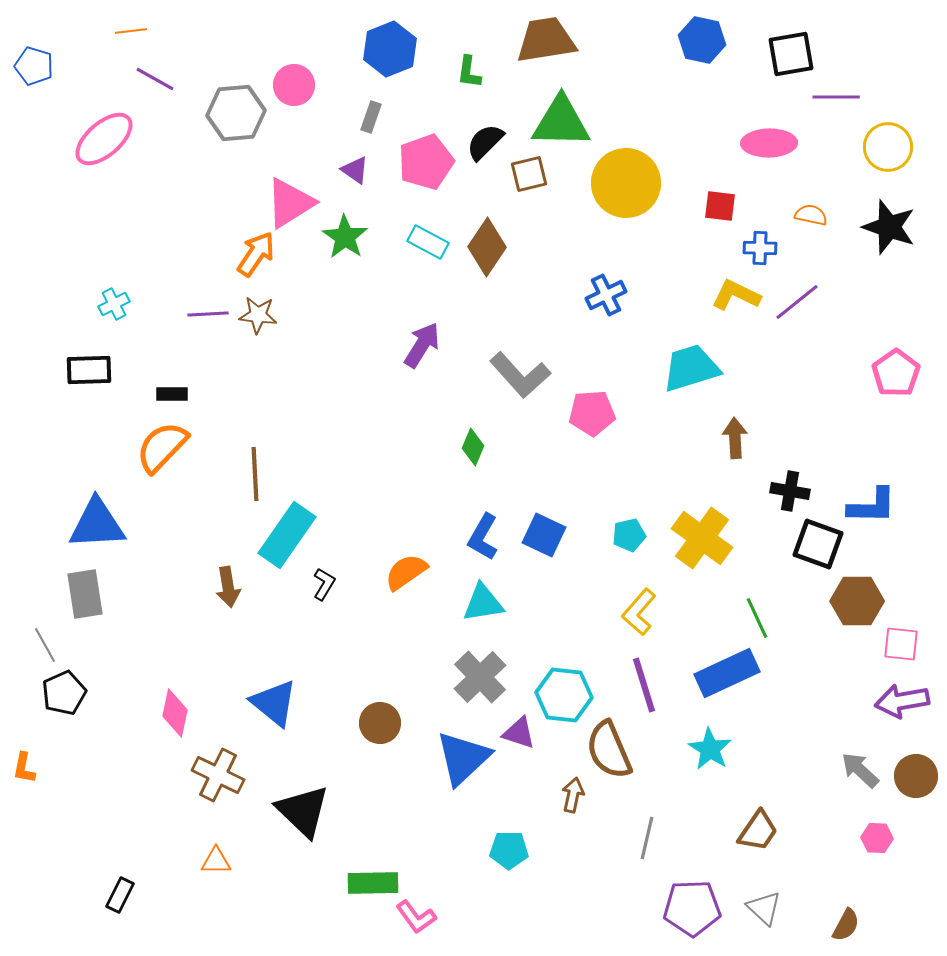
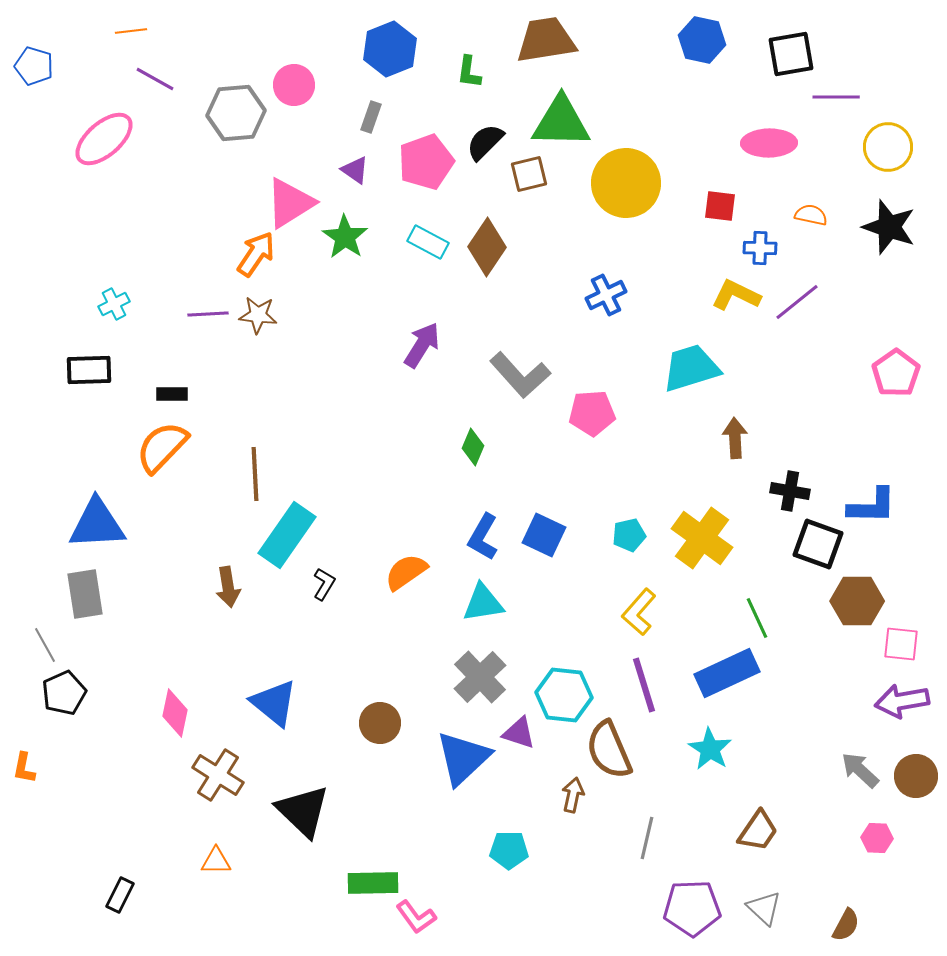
brown cross at (218, 775): rotated 6 degrees clockwise
